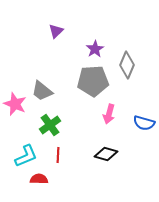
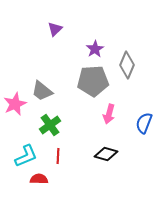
purple triangle: moved 1 px left, 2 px up
pink star: rotated 25 degrees clockwise
blue semicircle: rotated 95 degrees clockwise
red line: moved 1 px down
